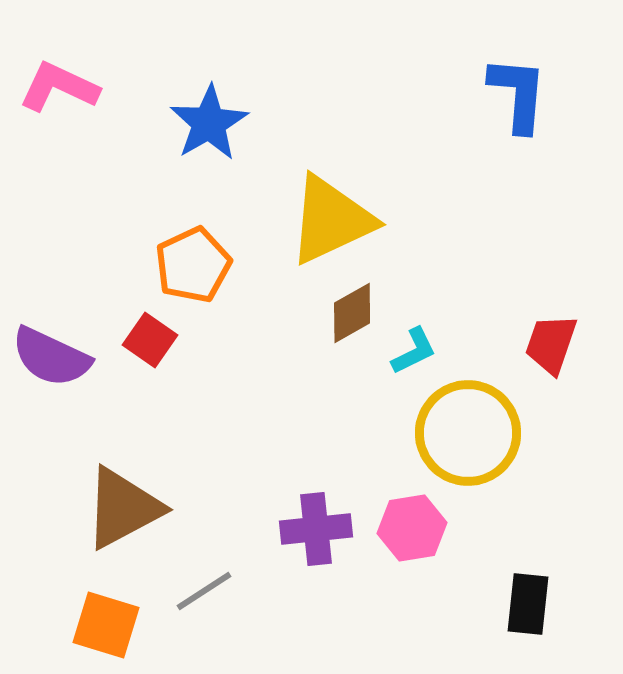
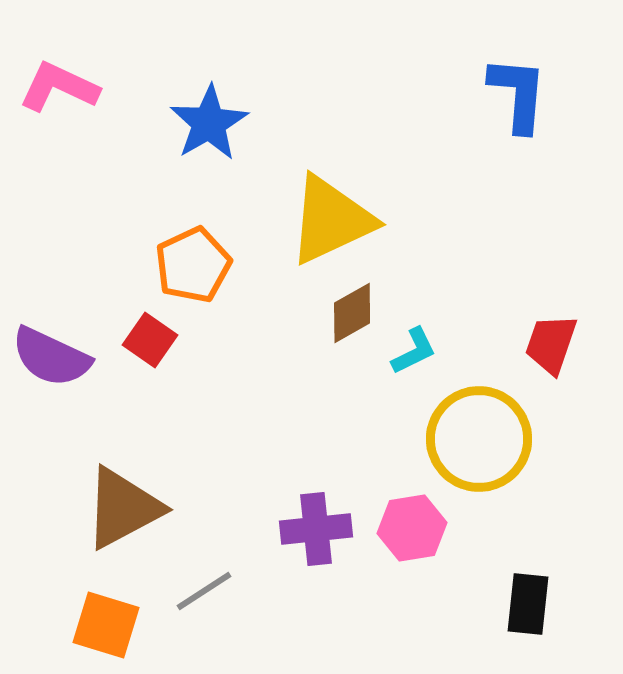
yellow circle: moved 11 px right, 6 px down
